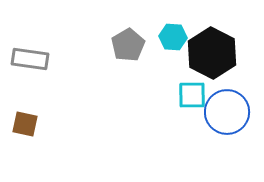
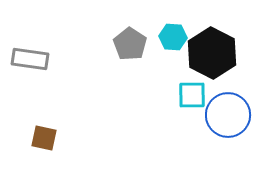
gray pentagon: moved 2 px right, 1 px up; rotated 8 degrees counterclockwise
blue circle: moved 1 px right, 3 px down
brown square: moved 19 px right, 14 px down
